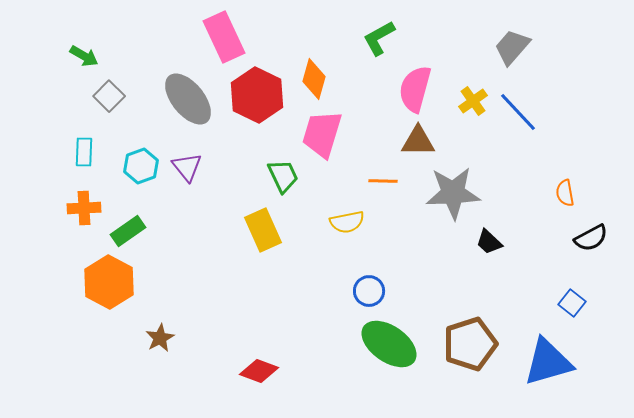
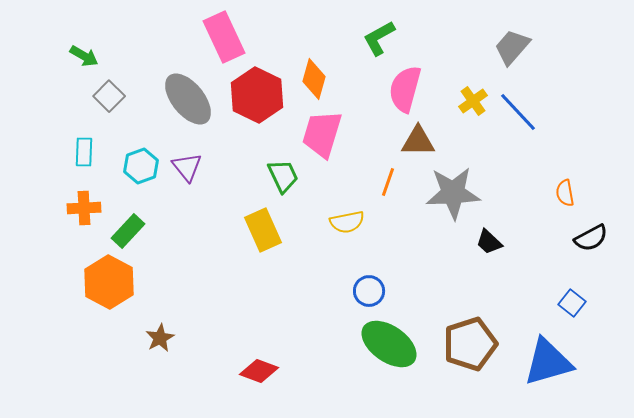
pink semicircle: moved 10 px left
orange line: moved 5 px right, 1 px down; rotated 72 degrees counterclockwise
green rectangle: rotated 12 degrees counterclockwise
